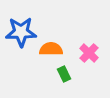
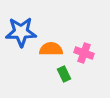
pink cross: moved 5 px left; rotated 24 degrees counterclockwise
